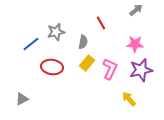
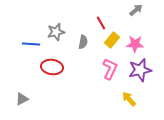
blue line: rotated 42 degrees clockwise
yellow rectangle: moved 25 px right, 23 px up
purple star: moved 1 px left
